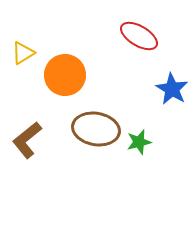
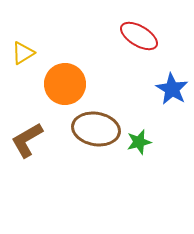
orange circle: moved 9 px down
brown L-shape: rotated 9 degrees clockwise
